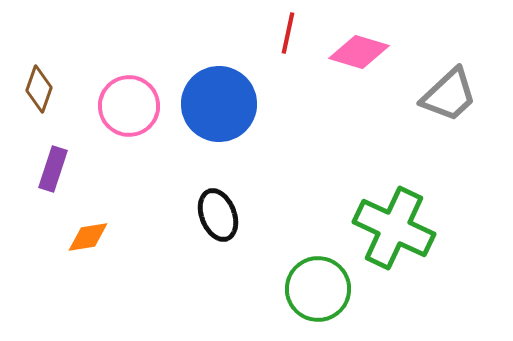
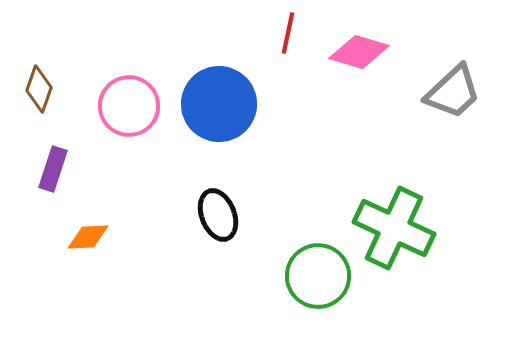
gray trapezoid: moved 4 px right, 3 px up
orange diamond: rotated 6 degrees clockwise
green circle: moved 13 px up
